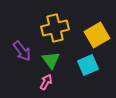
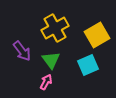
yellow cross: rotated 16 degrees counterclockwise
